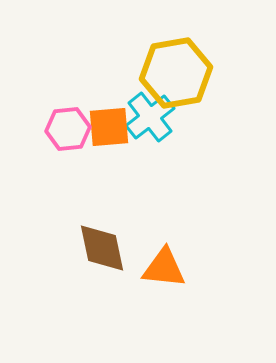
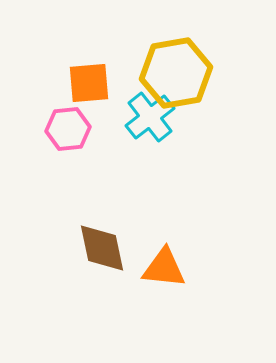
orange square: moved 20 px left, 44 px up
